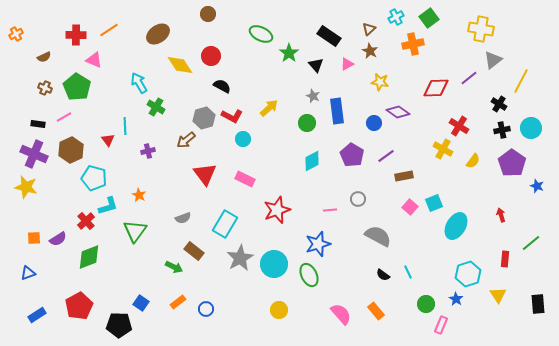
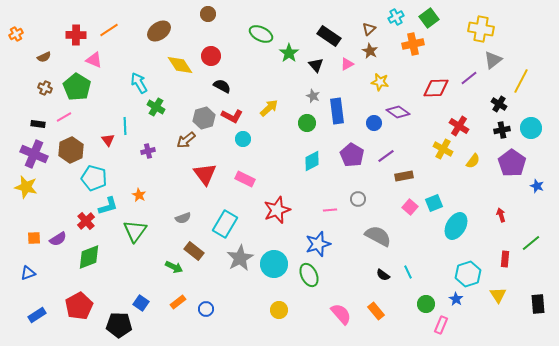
brown ellipse at (158, 34): moved 1 px right, 3 px up
